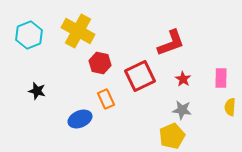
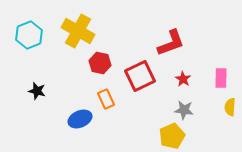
gray star: moved 2 px right
